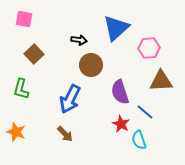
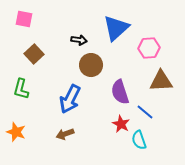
brown arrow: rotated 114 degrees clockwise
